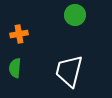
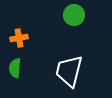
green circle: moved 1 px left
orange cross: moved 4 px down
